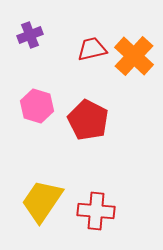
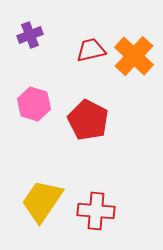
red trapezoid: moved 1 px left, 1 px down
pink hexagon: moved 3 px left, 2 px up
